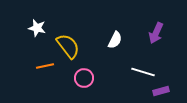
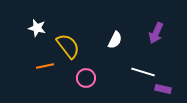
pink circle: moved 2 px right
purple rectangle: moved 2 px right, 2 px up; rotated 28 degrees clockwise
